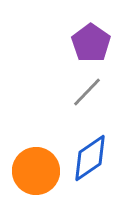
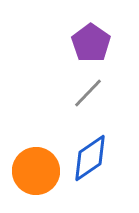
gray line: moved 1 px right, 1 px down
